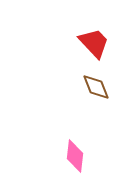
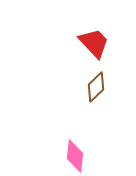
brown diamond: rotated 68 degrees clockwise
